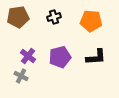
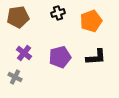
black cross: moved 4 px right, 4 px up
orange pentagon: rotated 25 degrees counterclockwise
purple cross: moved 4 px left, 3 px up
gray cross: moved 6 px left, 1 px down
